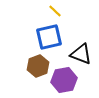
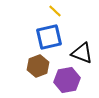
black triangle: moved 1 px right, 1 px up
purple hexagon: moved 3 px right
